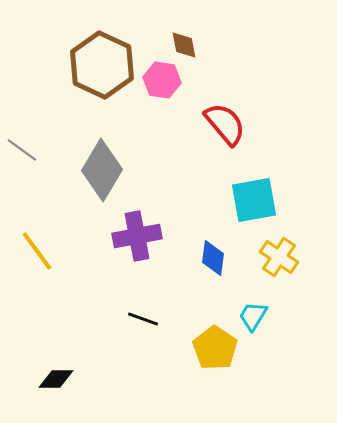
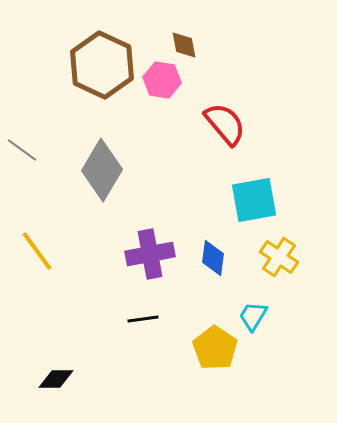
purple cross: moved 13 px right, 18 px down
black line: rotated 28 degrees counterclockwise
